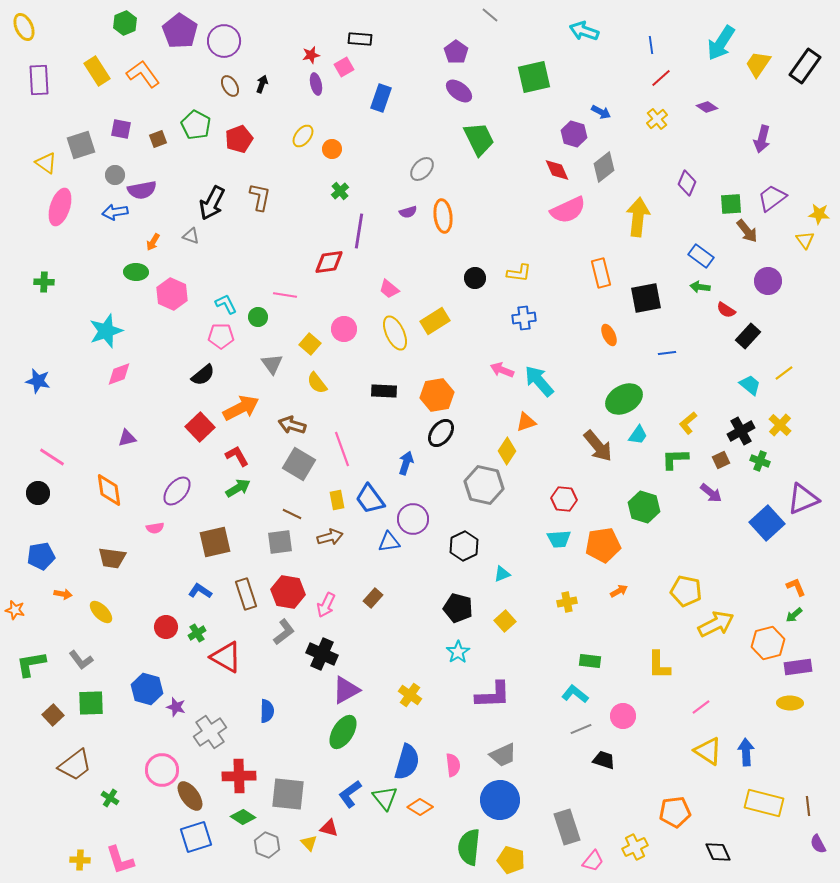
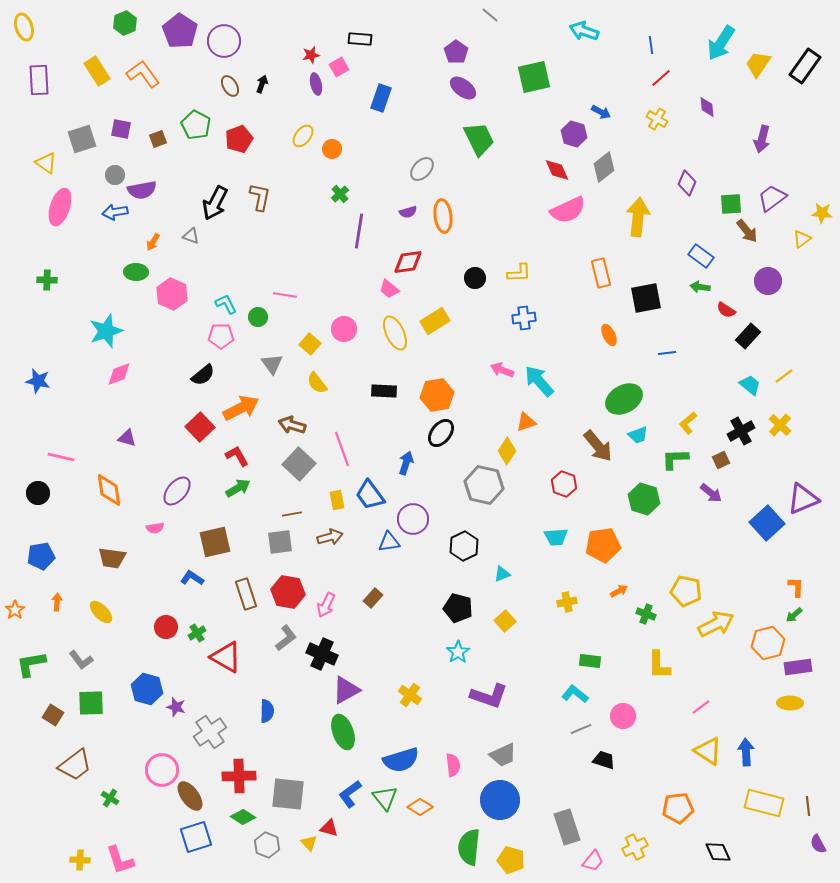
yellow ellipse at (24, 27): rotated 8 degrees clockwise
pink square at (344, 67): moved 5 px left
purple ellipse at (459, 91): moved 4 px right, 3 px up
purple diamond at (707, 107): rotated 50 degrees clockwise
yellow cross at (657, 119): rotated 20 degrees counterclockwise
gray square at (81, 145): moved 1 px right, 6 px up
green cross at (340, 191): moved 3 px down
black arrow at (212, 203): moved 3 px right
yellow star at (819, 214): moved 3 px right, 1 px up
yellow triangle at (805, 240): moved 3 px left, 1 px up; rotated 30 degrees clockwise
red diamond at (329, 262): moved 79 px right
yellow L-shape at (519, 273): rotated 10 degrees counterclockwise
green cross at (44, 282): moved 3 px right, 2 px up
yellow line at (784, 373): moved 3 px down
cyan trapezoid at (638, 435): rotated 35 degrees clockwise
purple triangle at (127, 438): rotated 30 degrees clockwise
pink line at (52, 457): moved 9 px right; rotated 20 degrees counterclockwise
green cross at (760, 461): moved 114 px left, 153 px down
gray square at (299, 464): rotated 12 degrees clockwise
blue trapezoid at (370, 499): moved 4 px up
red hexagon at (564, 499): moved 15 px up; rotated 15 degrees clockwise
green hexagon at (644, 507): moved 8 px up
brown line at (292, 514): rotated 36 degrees counterclockwise
cyan trapezoid at (559, 539): moved 3 px left, 2 px up
orange L-shape at (796, 587): rotated 25 degrees clockwise
blue L-shape at (200, 591): moved 8 px left, 13 px up
orange arrow at (63, 594): moved 6 px left, 8 px down; rotated 96 degrees counterclockwise
orange star at (15, 610): rotated 24 degrees clockwise
gray L-shape at (284, 632): moved 2 px right, 6 px down
purple L-shape at (493, 695): moved 4 px left, 1 px down; rotated 21 degrees clockwise
brown square at (53, 715): rotated 15 degrees counterclockwise
green ellipse at (343, 732): rotated 52 degrees counterclockwise
blue semicircle at (407, 762): moved 6 px left, 2 px up; rotated 57 degrees clockwise
orange pentagon at (675, 812): moved 3 px right, 4 px up
